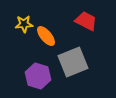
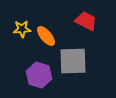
yellow star: moved 2 px left, 5 px down
gray square: moved 1 px up; rotated 20 degrees clockwise
purple hexagon: moved 1 px right, 1 px up
